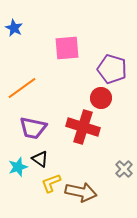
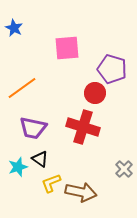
red circle: moved 6 px left, 5 px up
